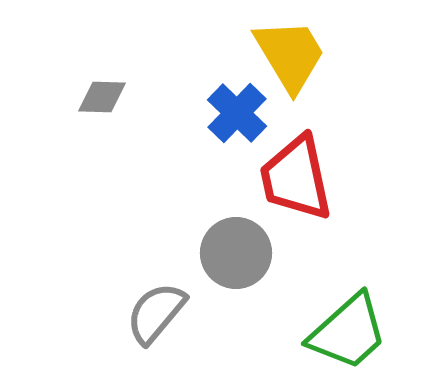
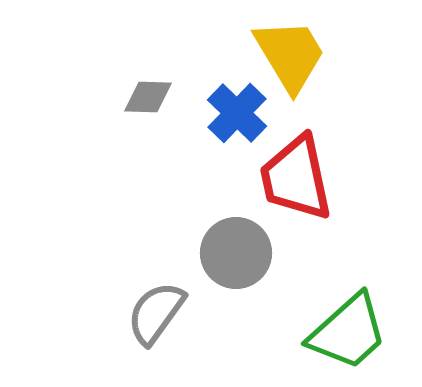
gray diamond: moved 46 px right
gray semicircle: rotated 4 degrees counterclockwise
